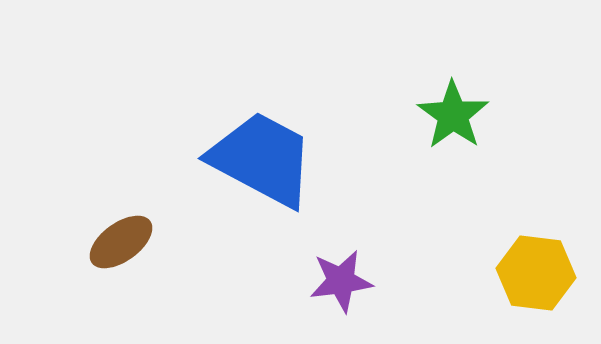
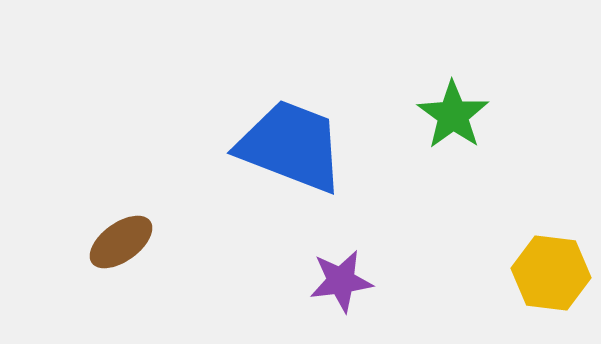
blue trapezoid: moved 29 px right, 13 px up; rotated 7 degrees counterclockwise
yellow hexagon: moved 15 px right
